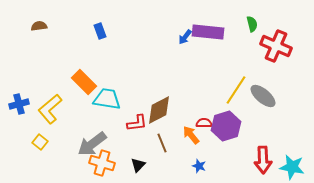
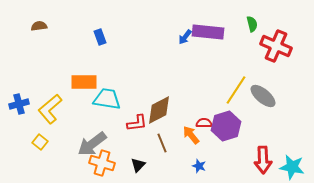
blue rectangle: moved 6 px down
orange rectangle: rotated 45 degrees counterclockwise
